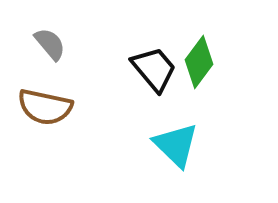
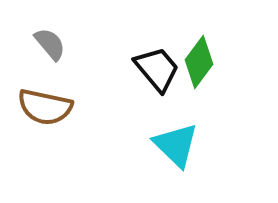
black trapezoid: moved 3 px right
